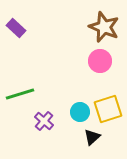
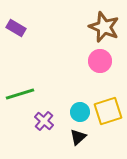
purple rectangle: rotated 12 degrees counterclockwise
yellow square: moved 2 px down
black triangle: moved 14 px left
